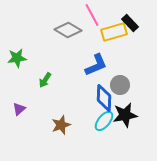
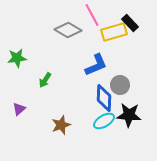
black star: moved 4 px right; rotated 15 degrees clockwise
cyan ellipse: rotated 20 degrees clockwise
